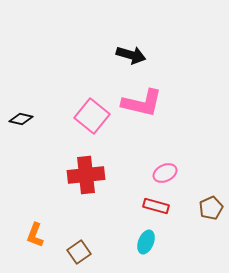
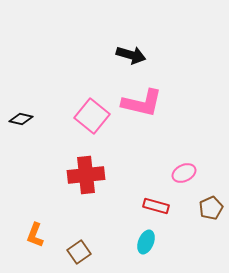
pink ellipse: moved 19 px right
